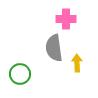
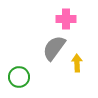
gray semicircle: rotated 44 degrees clockwise
green circle: moved 1 px left, 3 px down
